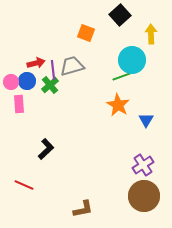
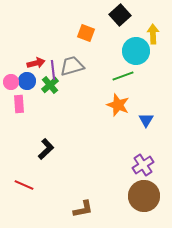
yellow arrow: moved 2 px right
cyan circle: moved 4 px right, 9 px up
orange star: rotated 10 degrees counterclockwise
